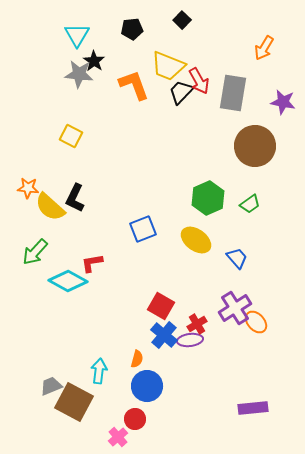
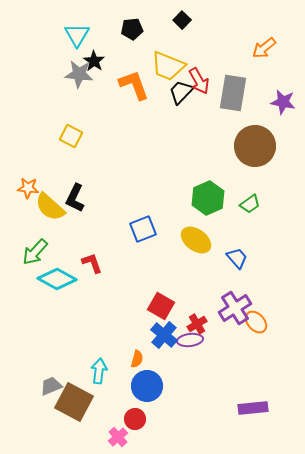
orange arrow: rotated 20 degrees clockwise
red L-shape: rotated 80 degrees clockwise
cyan diamond: moved 11 px left, 2 px up
